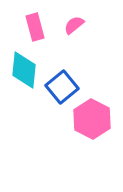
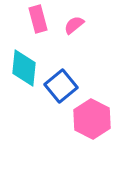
pink rectangle: moved 3 px right, 8 px up
cyan diamond: moved 2 px up
blue square: moved 1 px left, 1 px up
